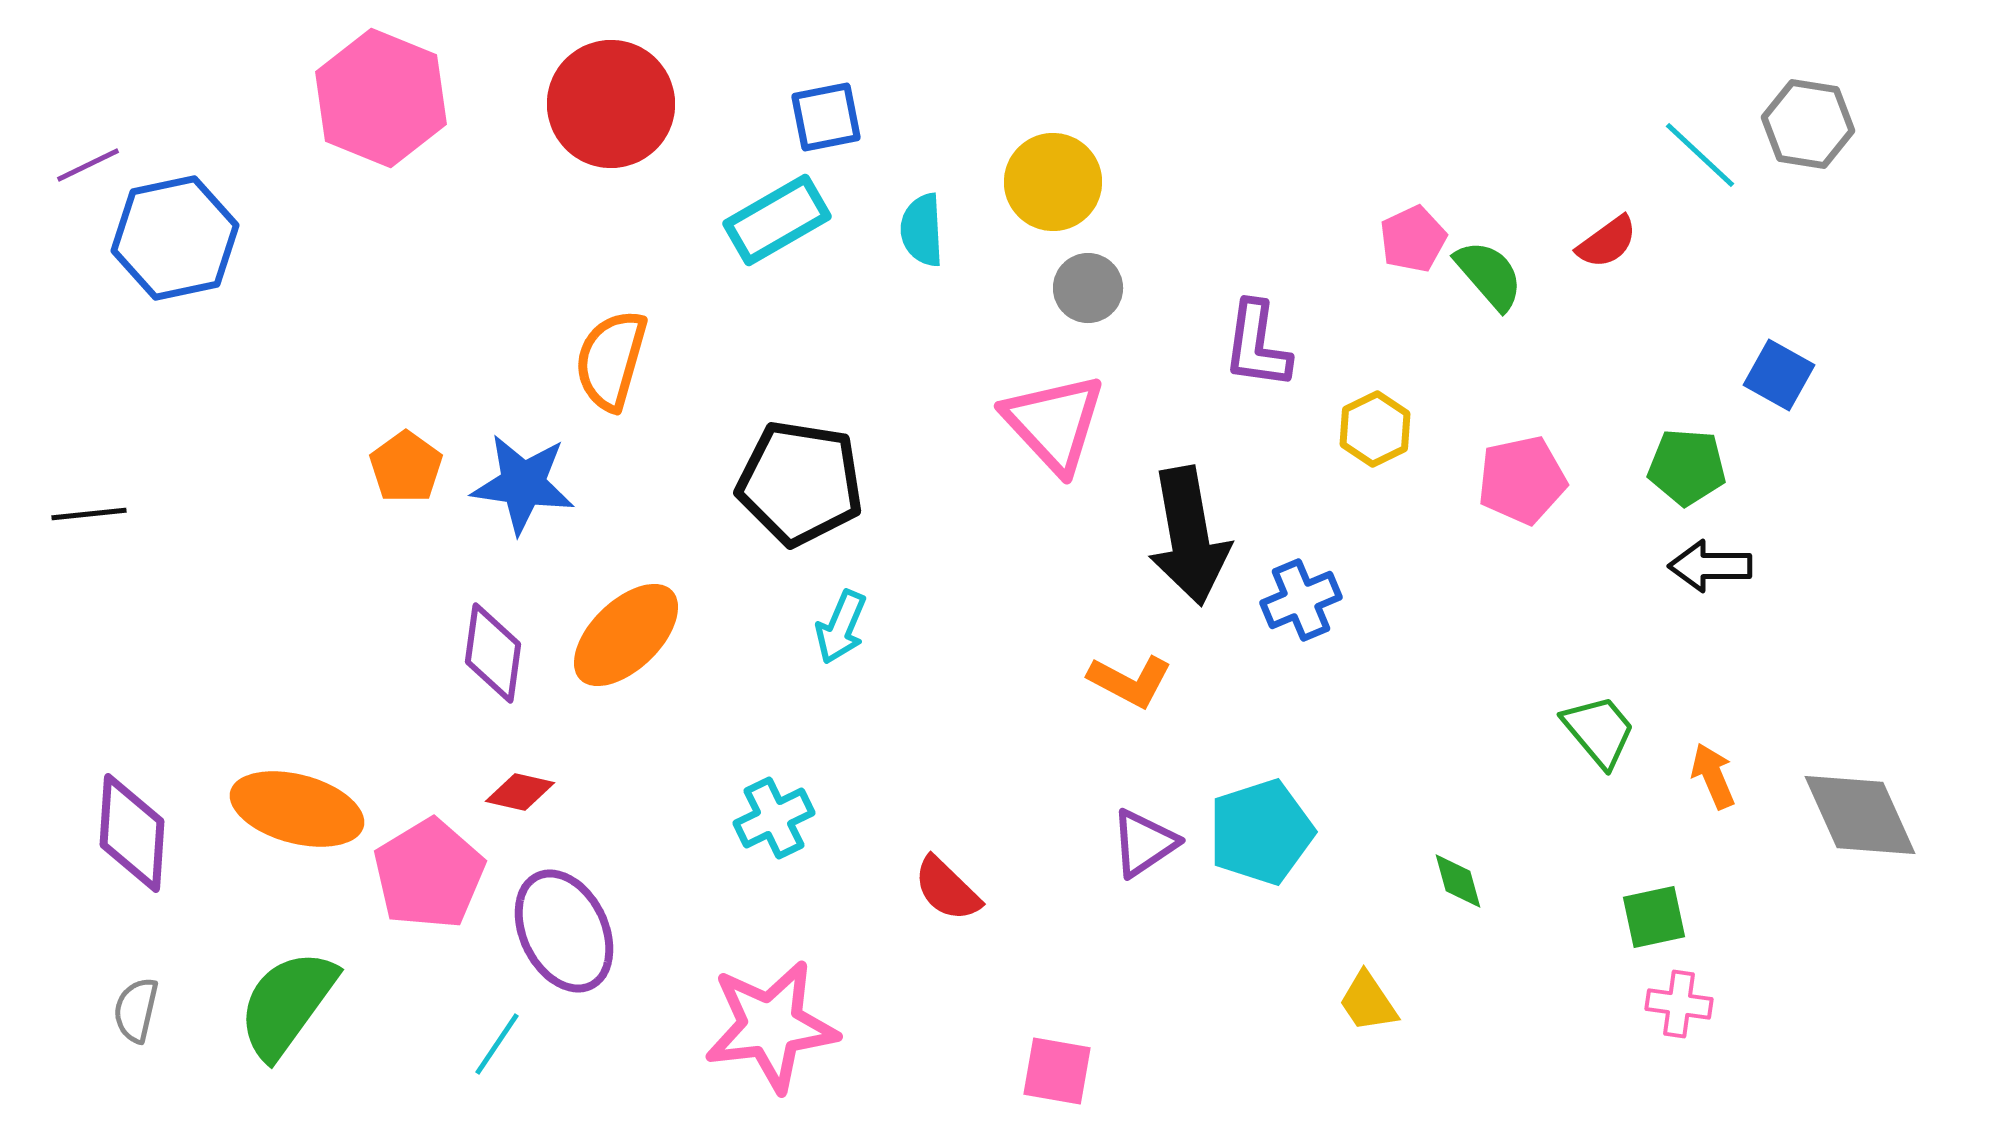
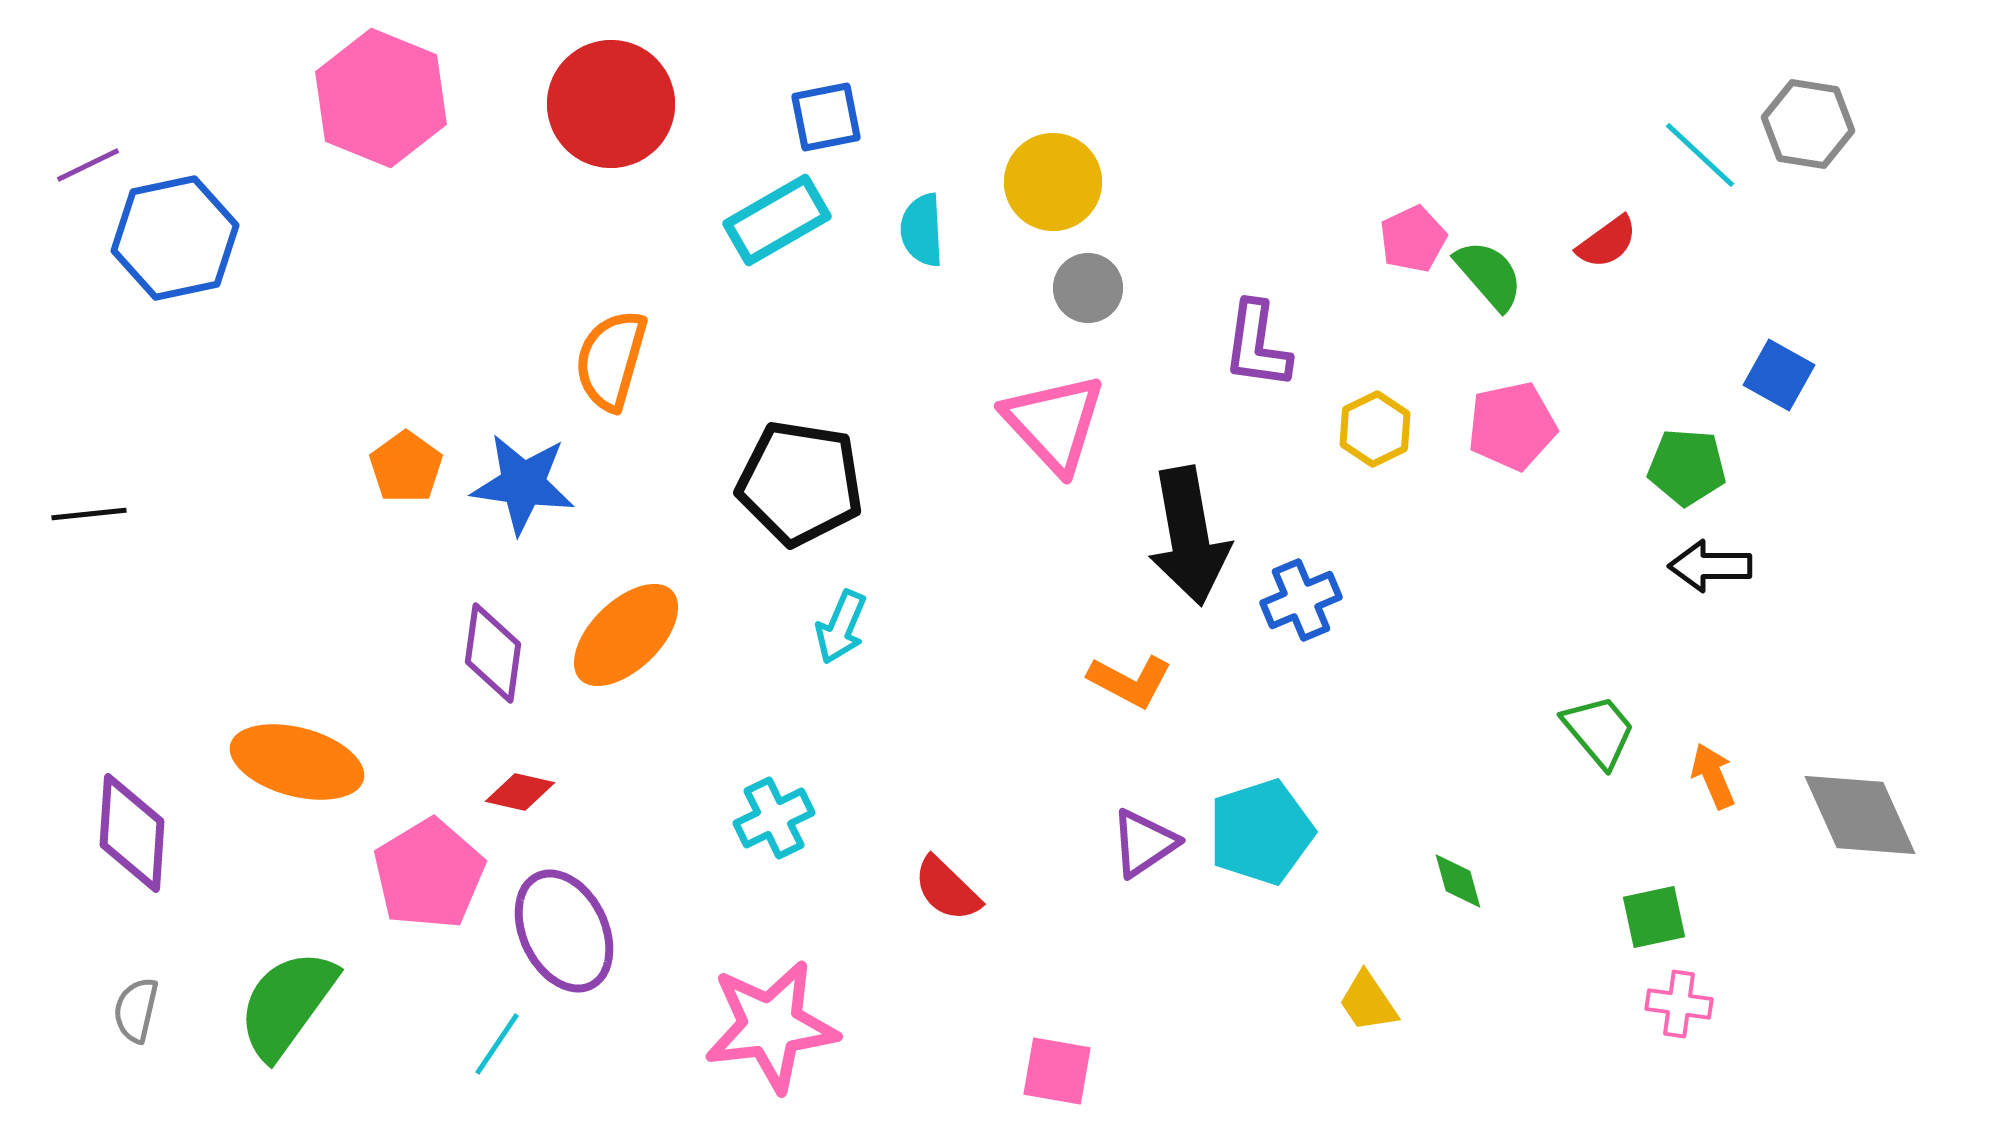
pink pentagon at (1522, 480): moved 10 px left, 54 px up
orange ellipse at (297, 809): moved 47 px up
